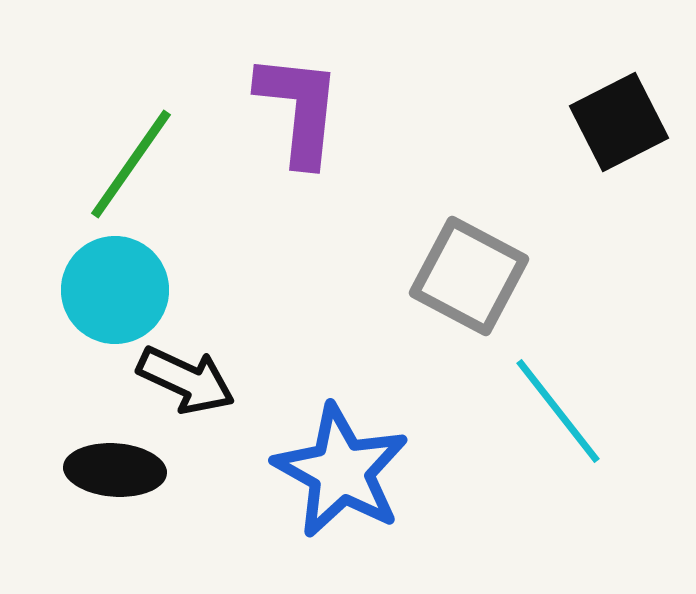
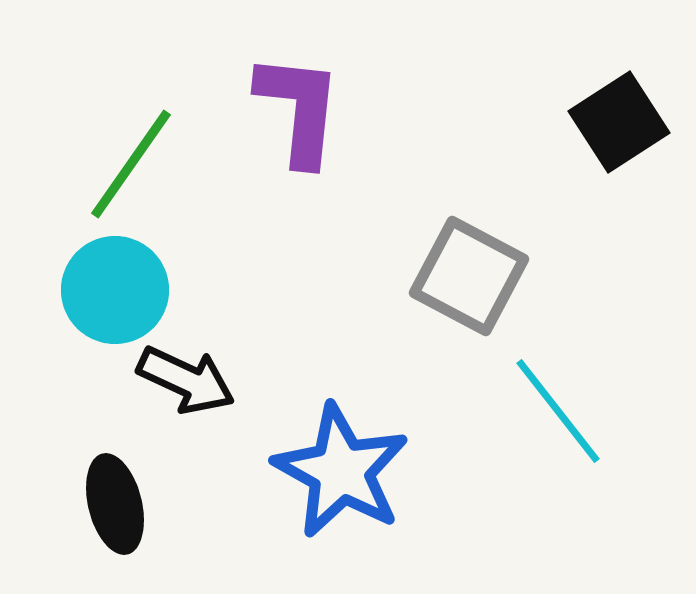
black square: rotated 6 degrees counterclockwise
black ellipse: moved 34 px down; rotated 72 degrees clockwise
